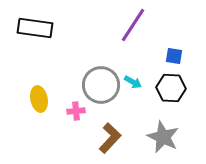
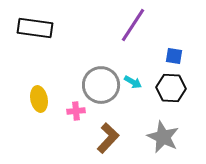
brown L-shape: moved 2 px left
